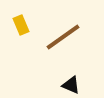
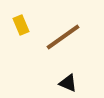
black triangle: moved 3 px left, 2 px up
